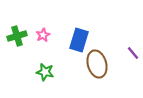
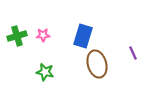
pink star: rotated 24 degrees clockwise
blue rectangle: moved 4 px right, 4 px up
purple line: rotated 16 degrees clockwise
